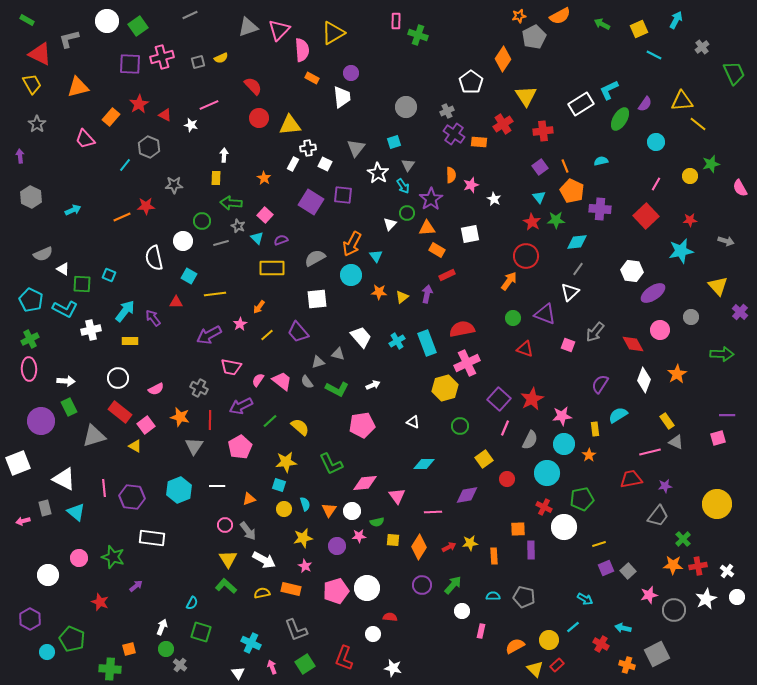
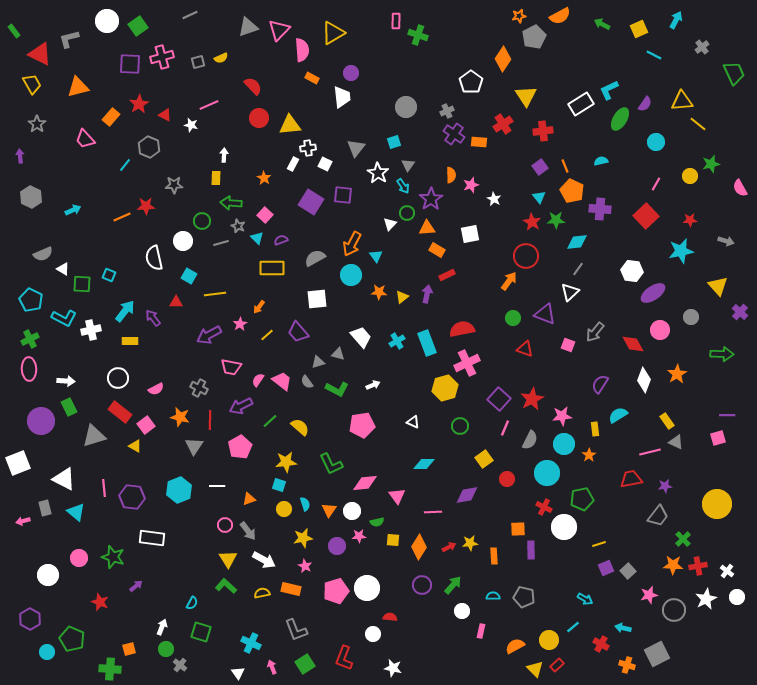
green rectangle at (27, 20): moved 13 px left, 11 px down; rotated 24 degrees clockwise
cyan L-shape at (65, 309): moved 1 px left, 9 px down
